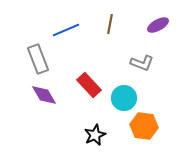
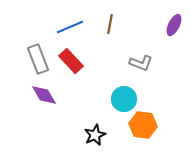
purple ellipse: moved 16 px right; rotated 35 degrees counterclockwise
blue line: moved 4 px right, 3 px up
gray L-shape: moved 1 px left
red rectangle: moved 18 px left, 24 px up
cyan circle: moved 1 px down
orange hexagon: moved 1 px left, 1 px up
